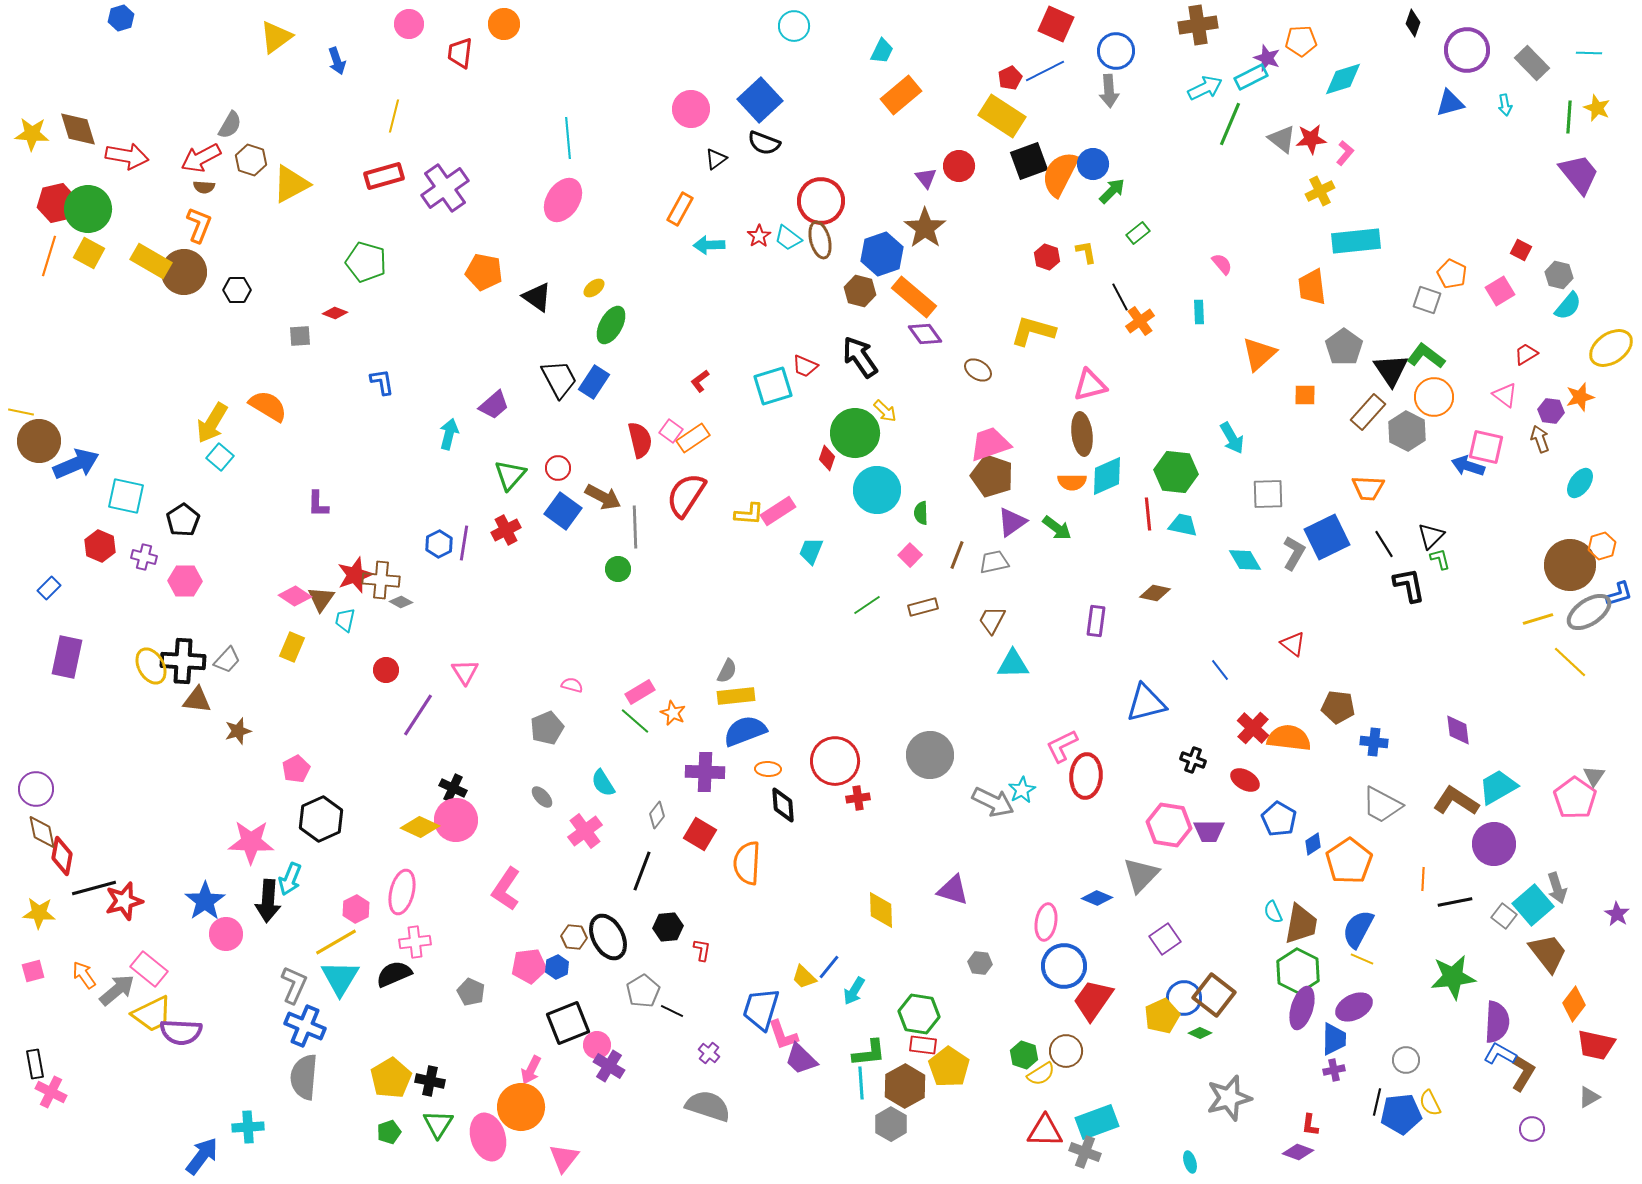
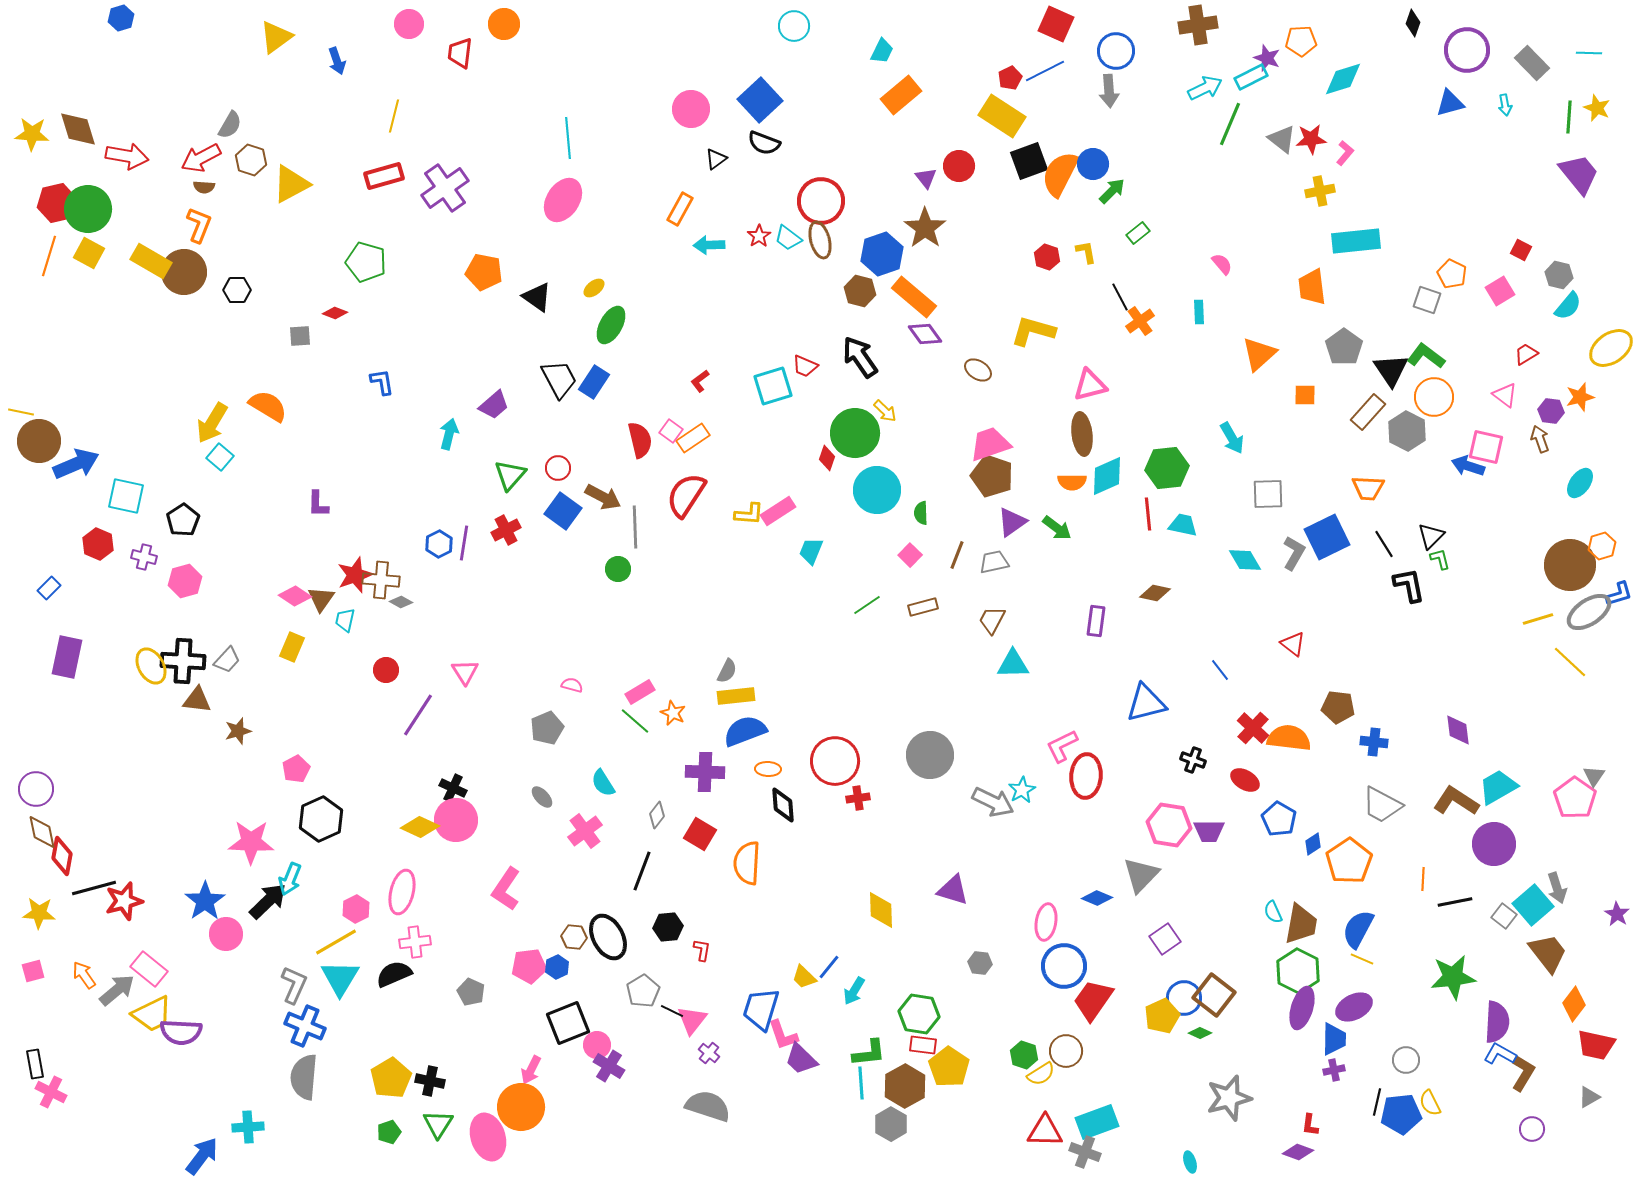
yellow cross at (1320, 191): rotated 16 degrees clockwise
green hexagon at (1176, 472): moved 9 px left, 4 px up; rotated 12 degrees counterclockwise
red hexagon at (100, 546): moved 2 px left, 2 px up
pink hexagon at (185, 581): rotated 16 degrees counterclockwise
black arrow at (268, 901): rotated 138 degrees counterclockwise
pink triangle at (564, 1158): moved 128 px right, 138 px up
